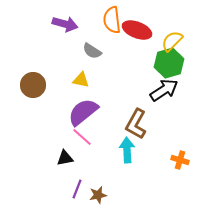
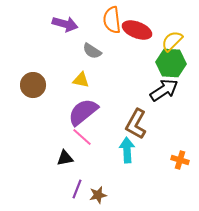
green hexagon: moved 2 px right; rotated 20 degrees clockwise
